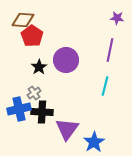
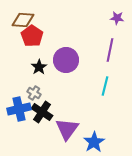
gray cross: rotated 24 degrees counterclockwise
black cross: rotated 30 degrees clockwise
